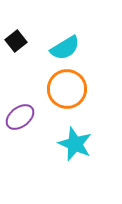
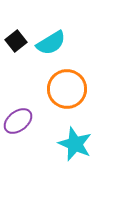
cyan semicircle: moved 14 px left, 5 px up
purple ellipse: moved 2 px left, 4 px down
